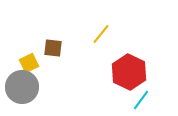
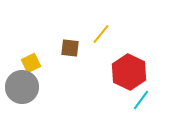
brown square: moved 17 px right
yellow square: moved 2 px right
